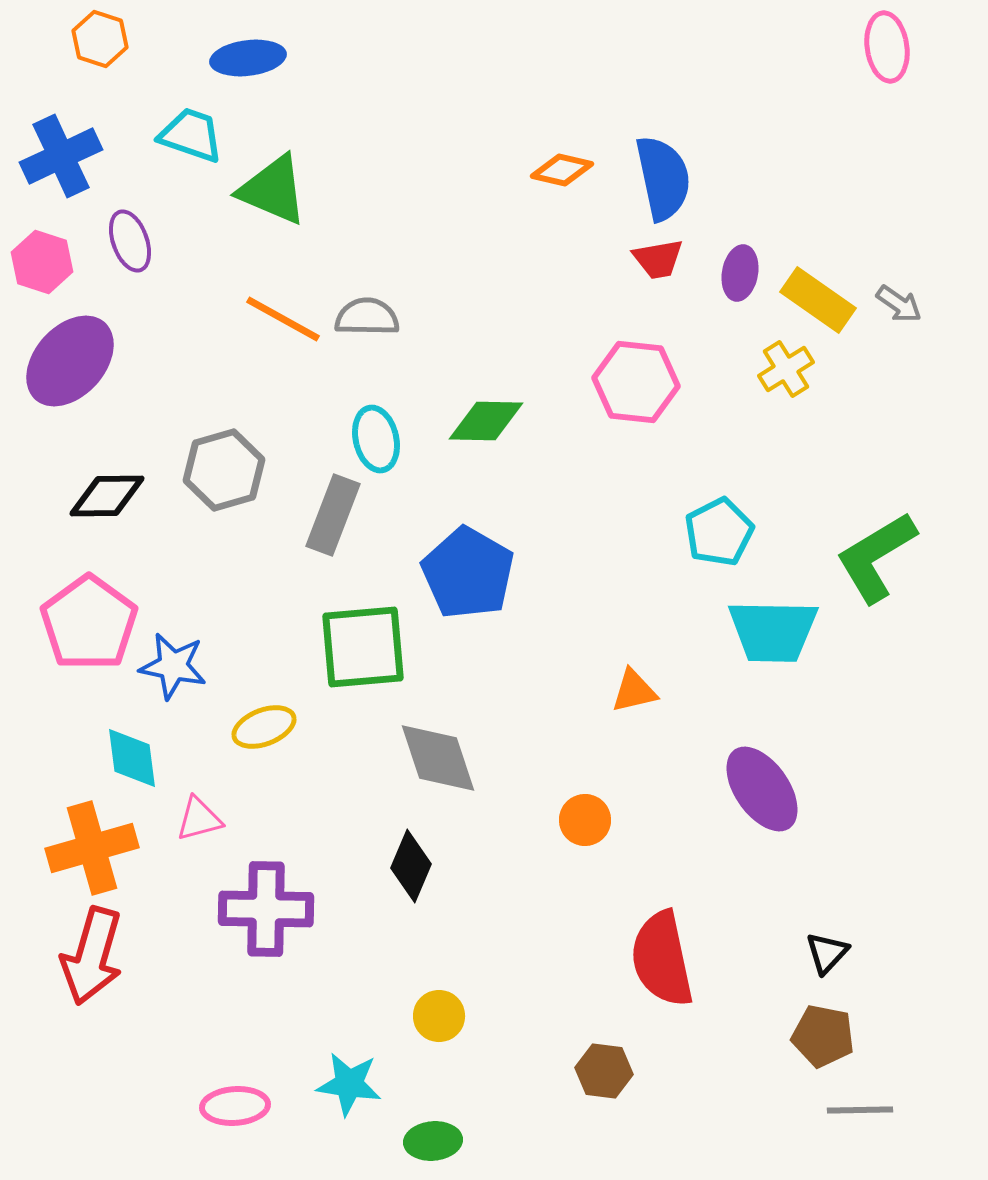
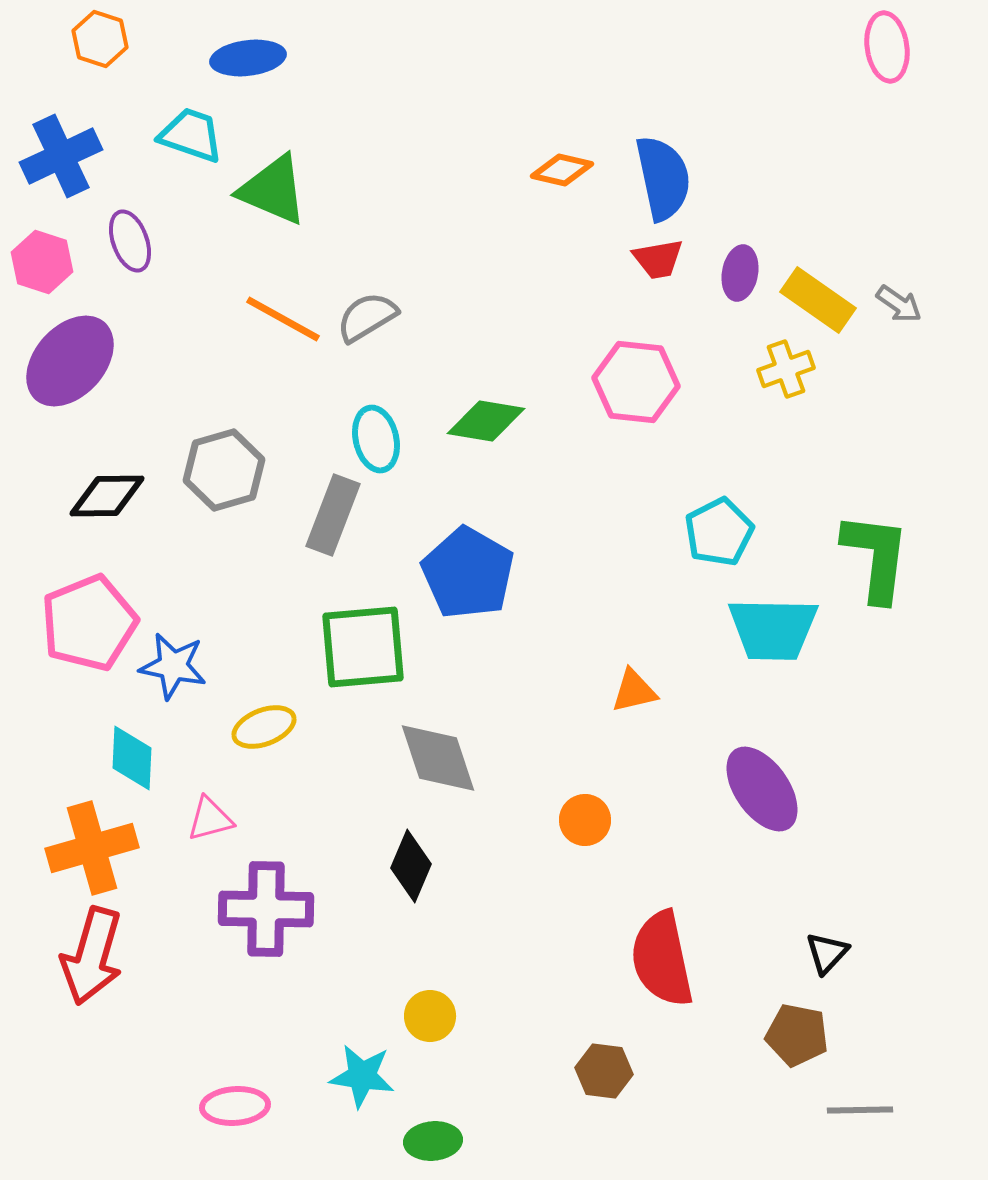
gray semicircle at (367, 317): rotated 32 degrees counterclockwise
yellow cross at (786, 369): rotated 12 degrees clockwise
green diamond at (486, 421): rotated 8 degrees clockwise
green L-shape at (876, 557): rotated 128 degrees clockwise
pink pentagon at (89, 623): rotated 14 degrees clockwise
cyan trapezoid at (773, 631): moved 2 px up
cyan diamond at (132, 758): rotated 10 degrees clockwise
pink triangle at (199, 819): moved 11 px right
yellow circle at (439, 1016): moved 9 px left
brown pentagon at (823, 1036): moved 26 px left, 1 px up
cyan star at (349, 1084): moved 13 px right, 8 px up
